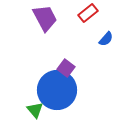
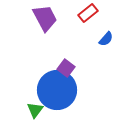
green triangle: rotated 18 degrees clockwise
